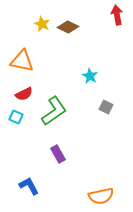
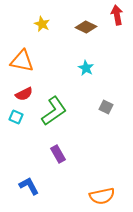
brown diamond: moved 18 px right
cyan star: moved 4 px left, 8 px up
orange semicircle: moved 1 px right
